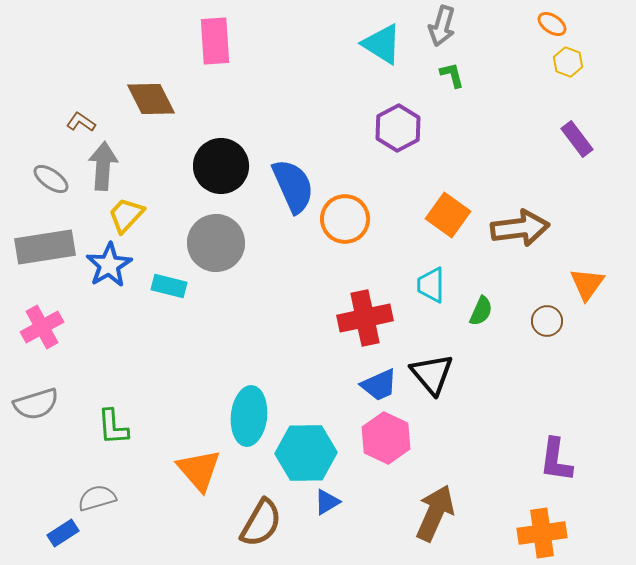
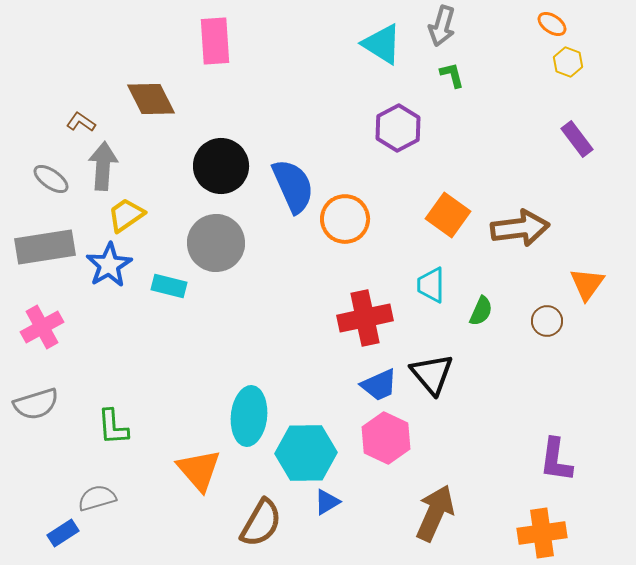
yellow trapezoid at (126, 215): rotated 12 degrees clockwise
